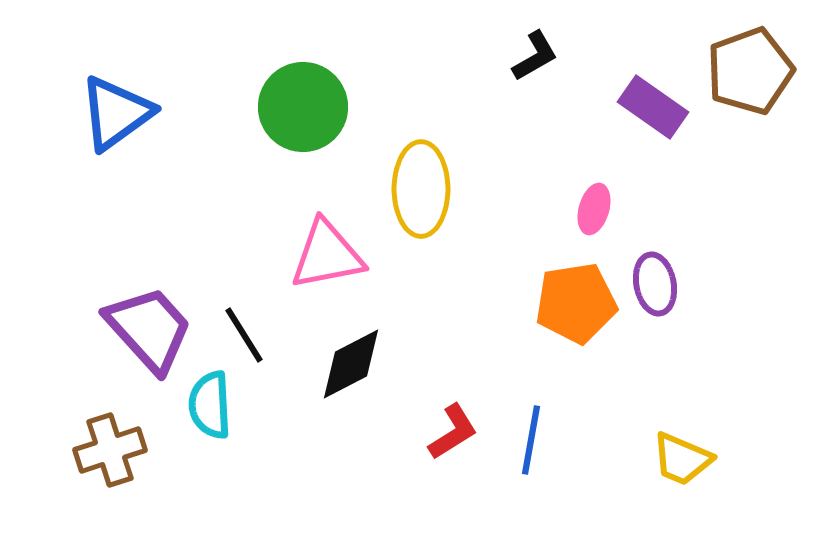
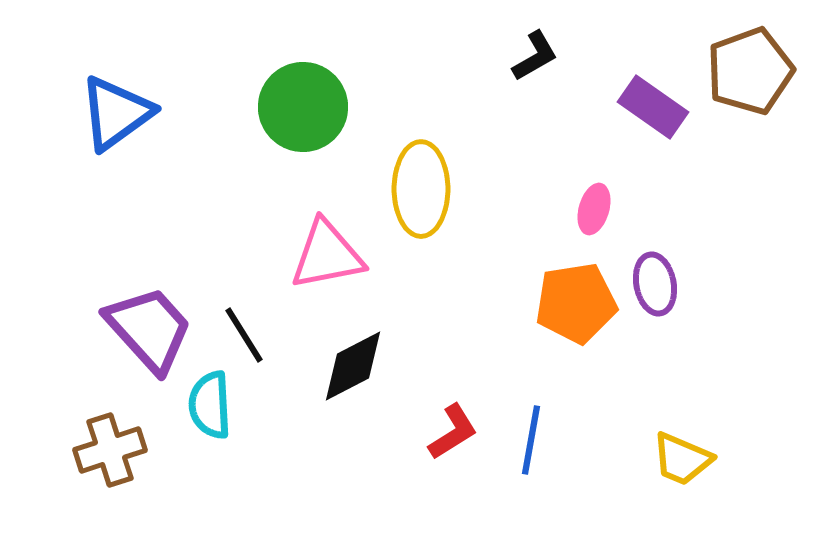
black diamond: moved 2 px right, 2 px down
